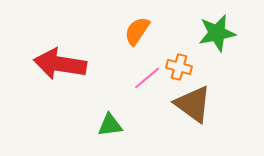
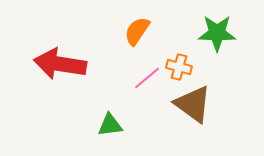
green star: rotated 12 degrees clockwise
